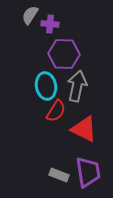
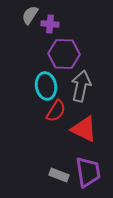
gray arrow: moved 4 px right
